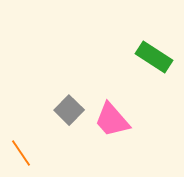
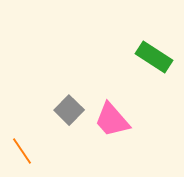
orange line: moved 1 px right, 2 px up
